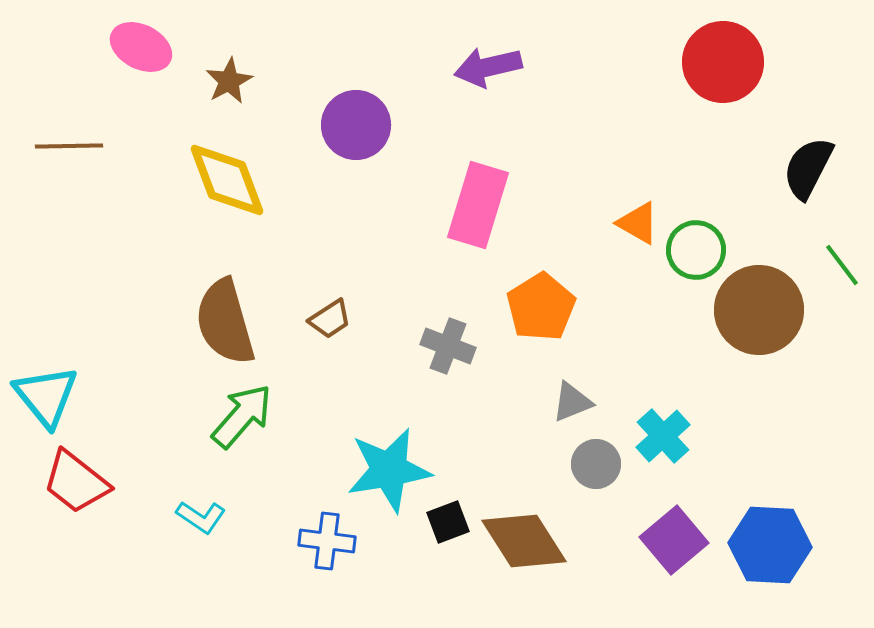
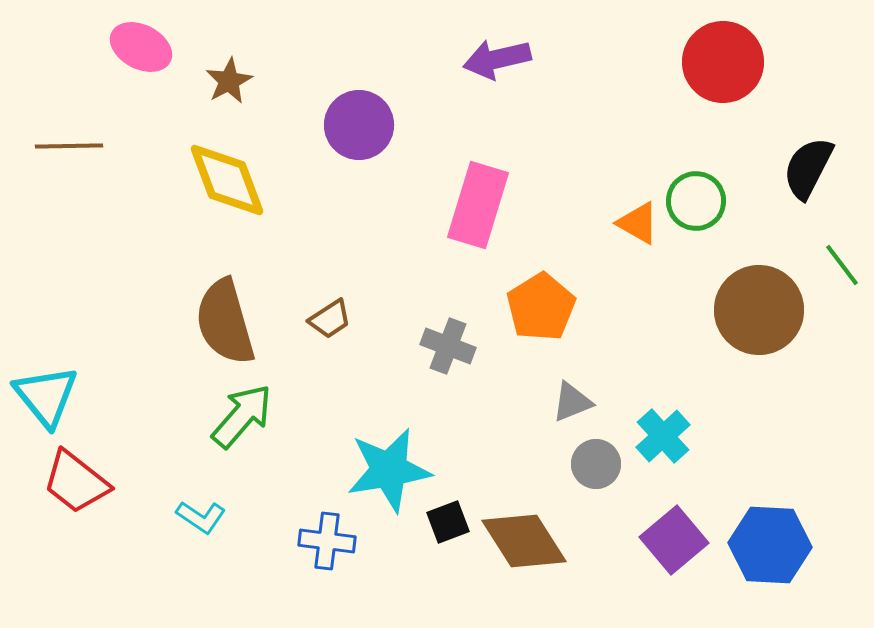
purple arrow: moved 9 px right, 8 px up
purple circle: moved 3 px right
green circle: moved 49 px up
